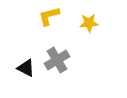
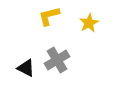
yellow star: rotated 24 degrees counterclockwise
